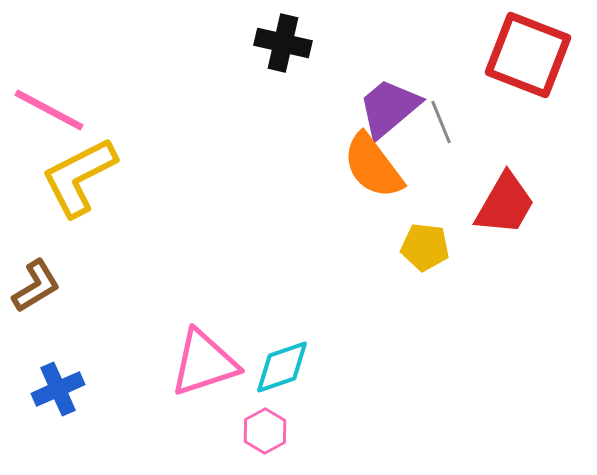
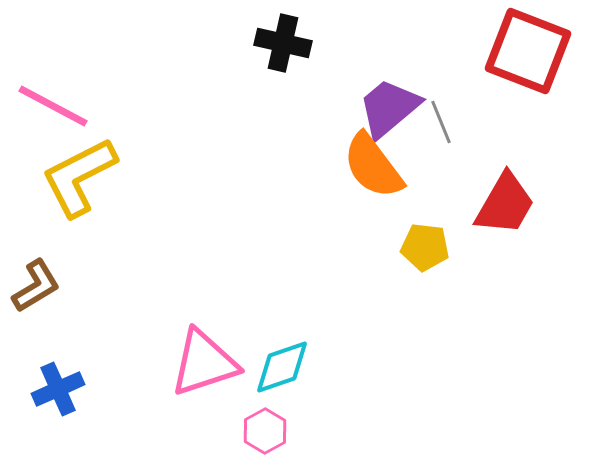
red square: moved 4 px up
pink line: moved 4 px right, 4 px up
